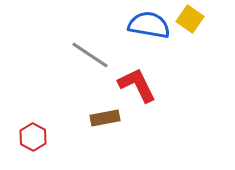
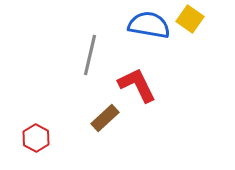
gray line: rotated 69 degrees clockwise
brown rectangle: rotated 32 degrees counterclockwise
red hexagon: moved 3 px right, 1 px down
